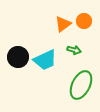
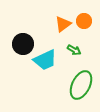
green arrow: rotated 16 degrees clockwise
black circle: moved 5 px right, 13 px up
